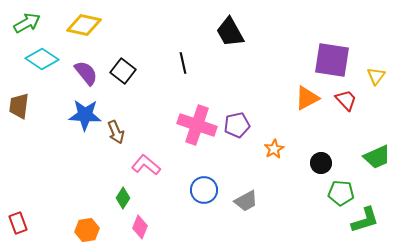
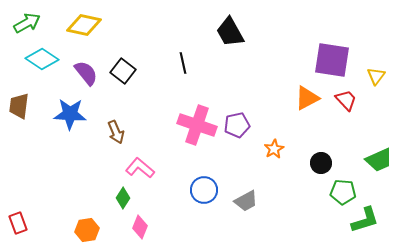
blue star: moved 15 px left, 1 px up
green trapezoid: moved 2 px right, 3 px down
pink L-shape: moved 6 px left, 3 px down
green pentagon: moved 2 px right, 1 px up
